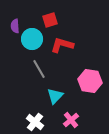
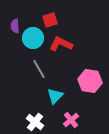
cyan circle: moved 1 px right, 1 px up
red L-shape: moved 1 px left, 1 px up; rotated 10 degrees clockwise
